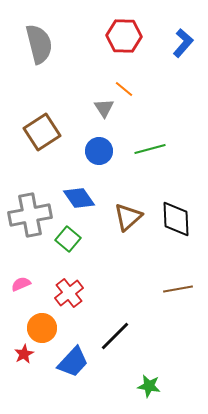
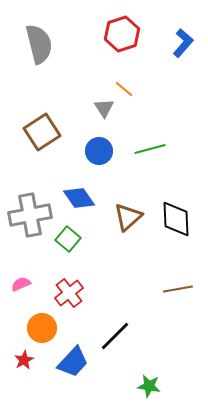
red hexagon: moved 2 px left, 2 px up; rotated 20 degrees counterclockwise
red star: moved 6 px down
